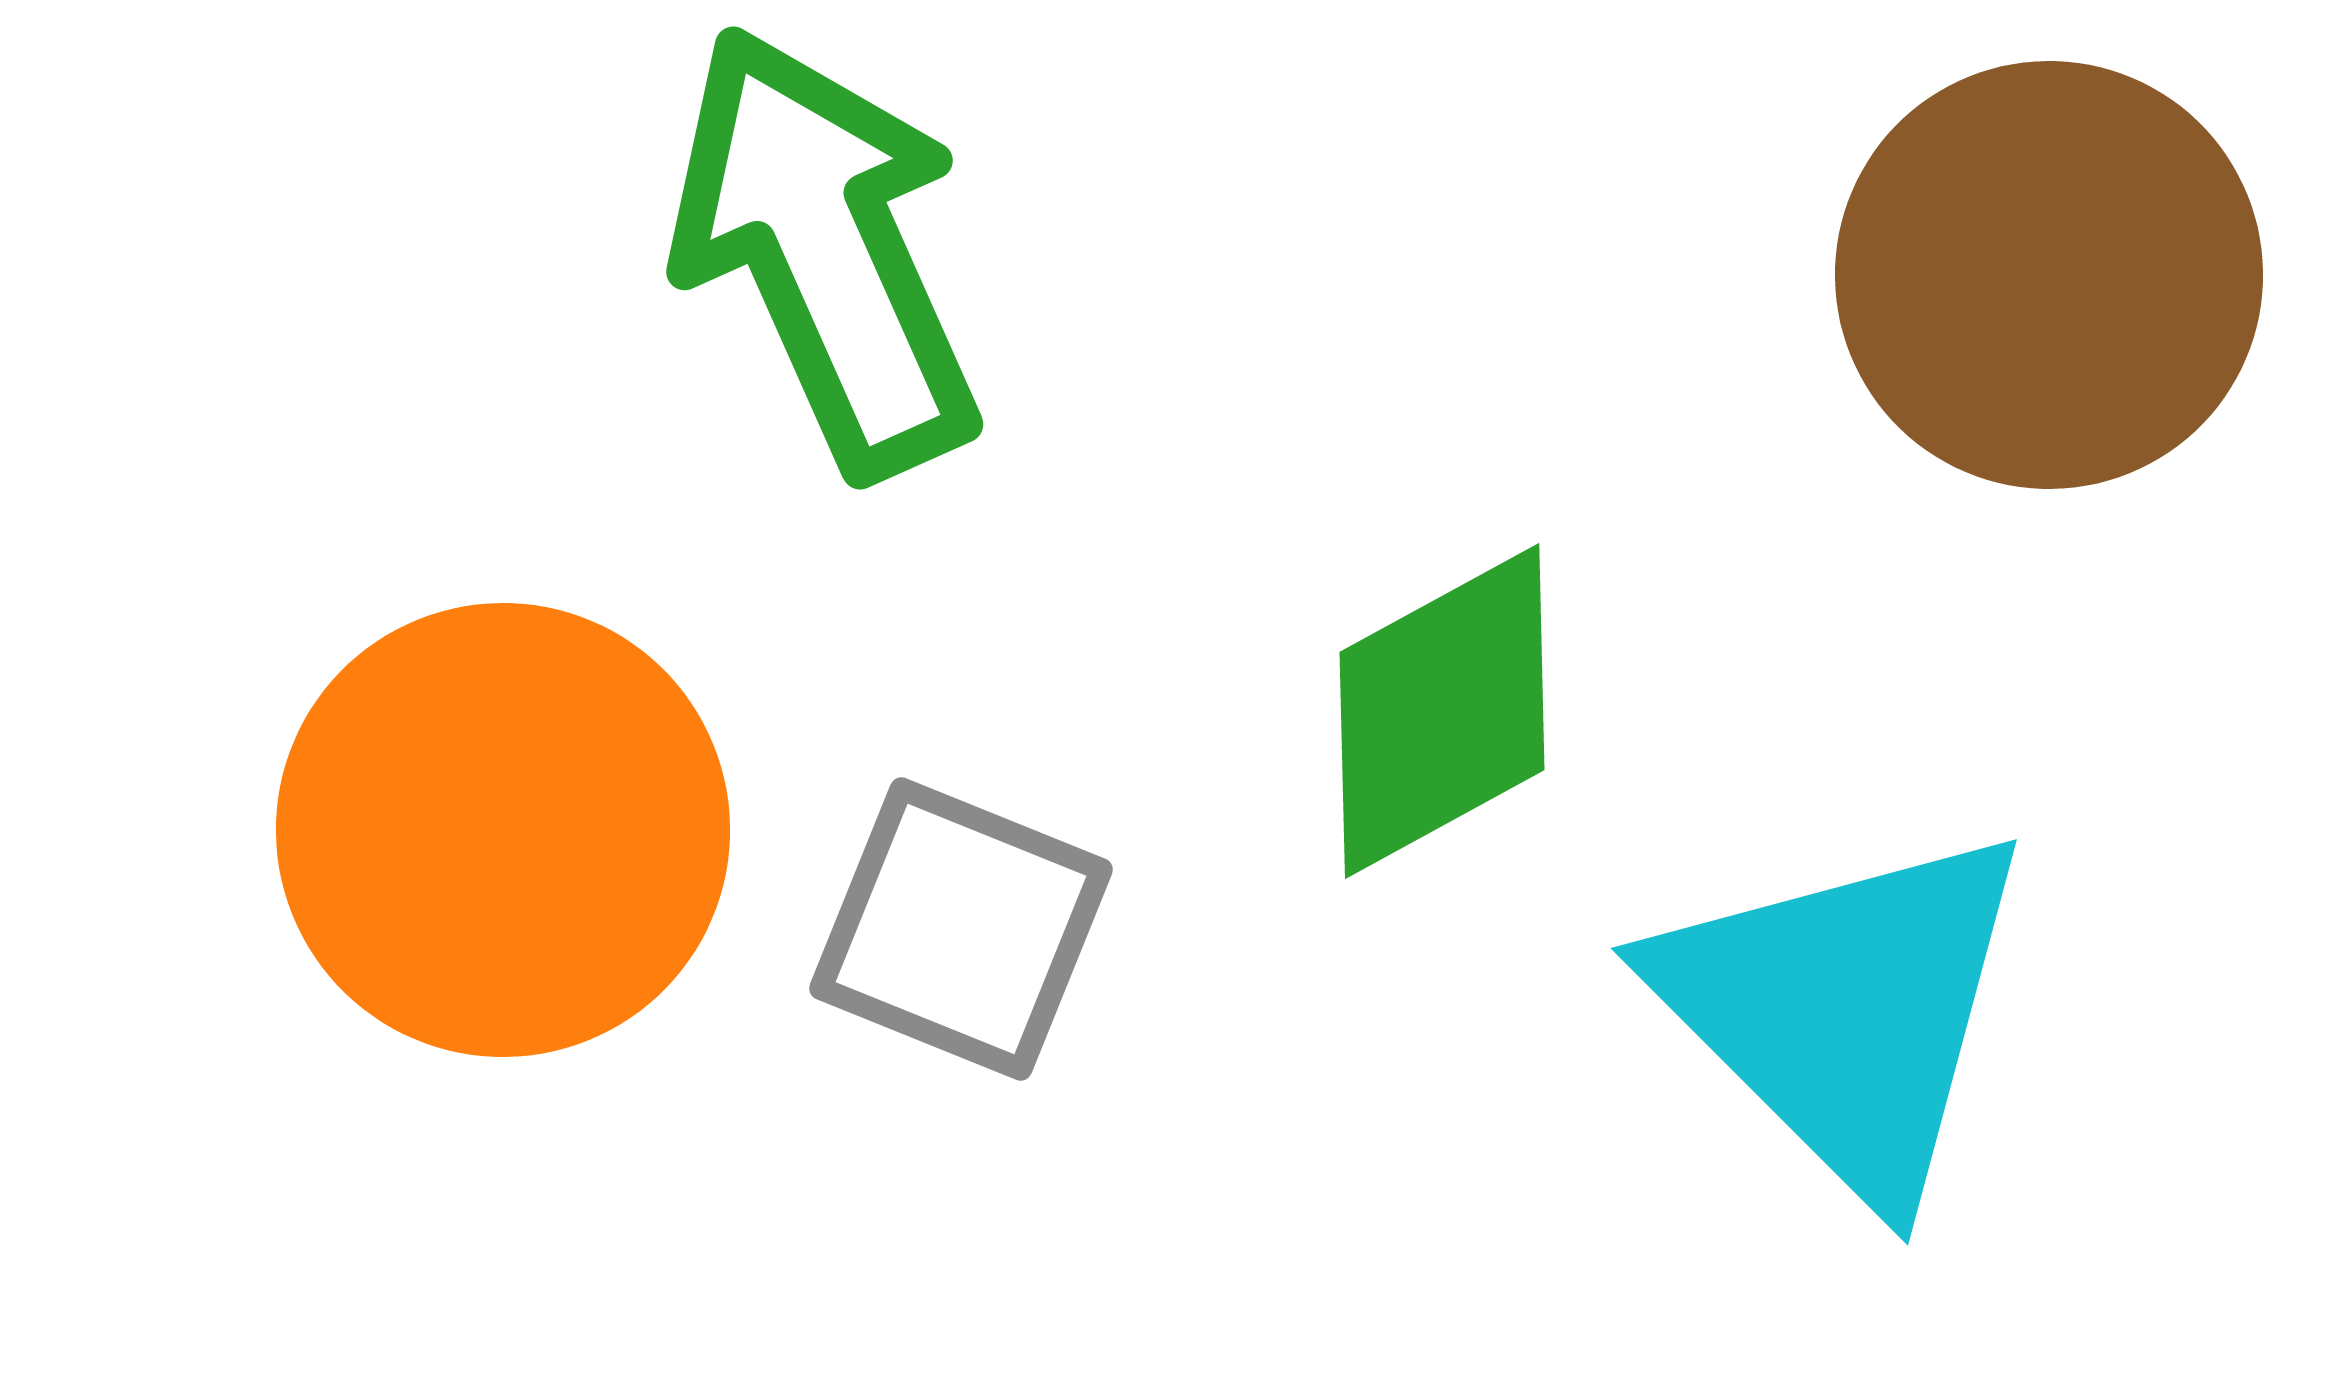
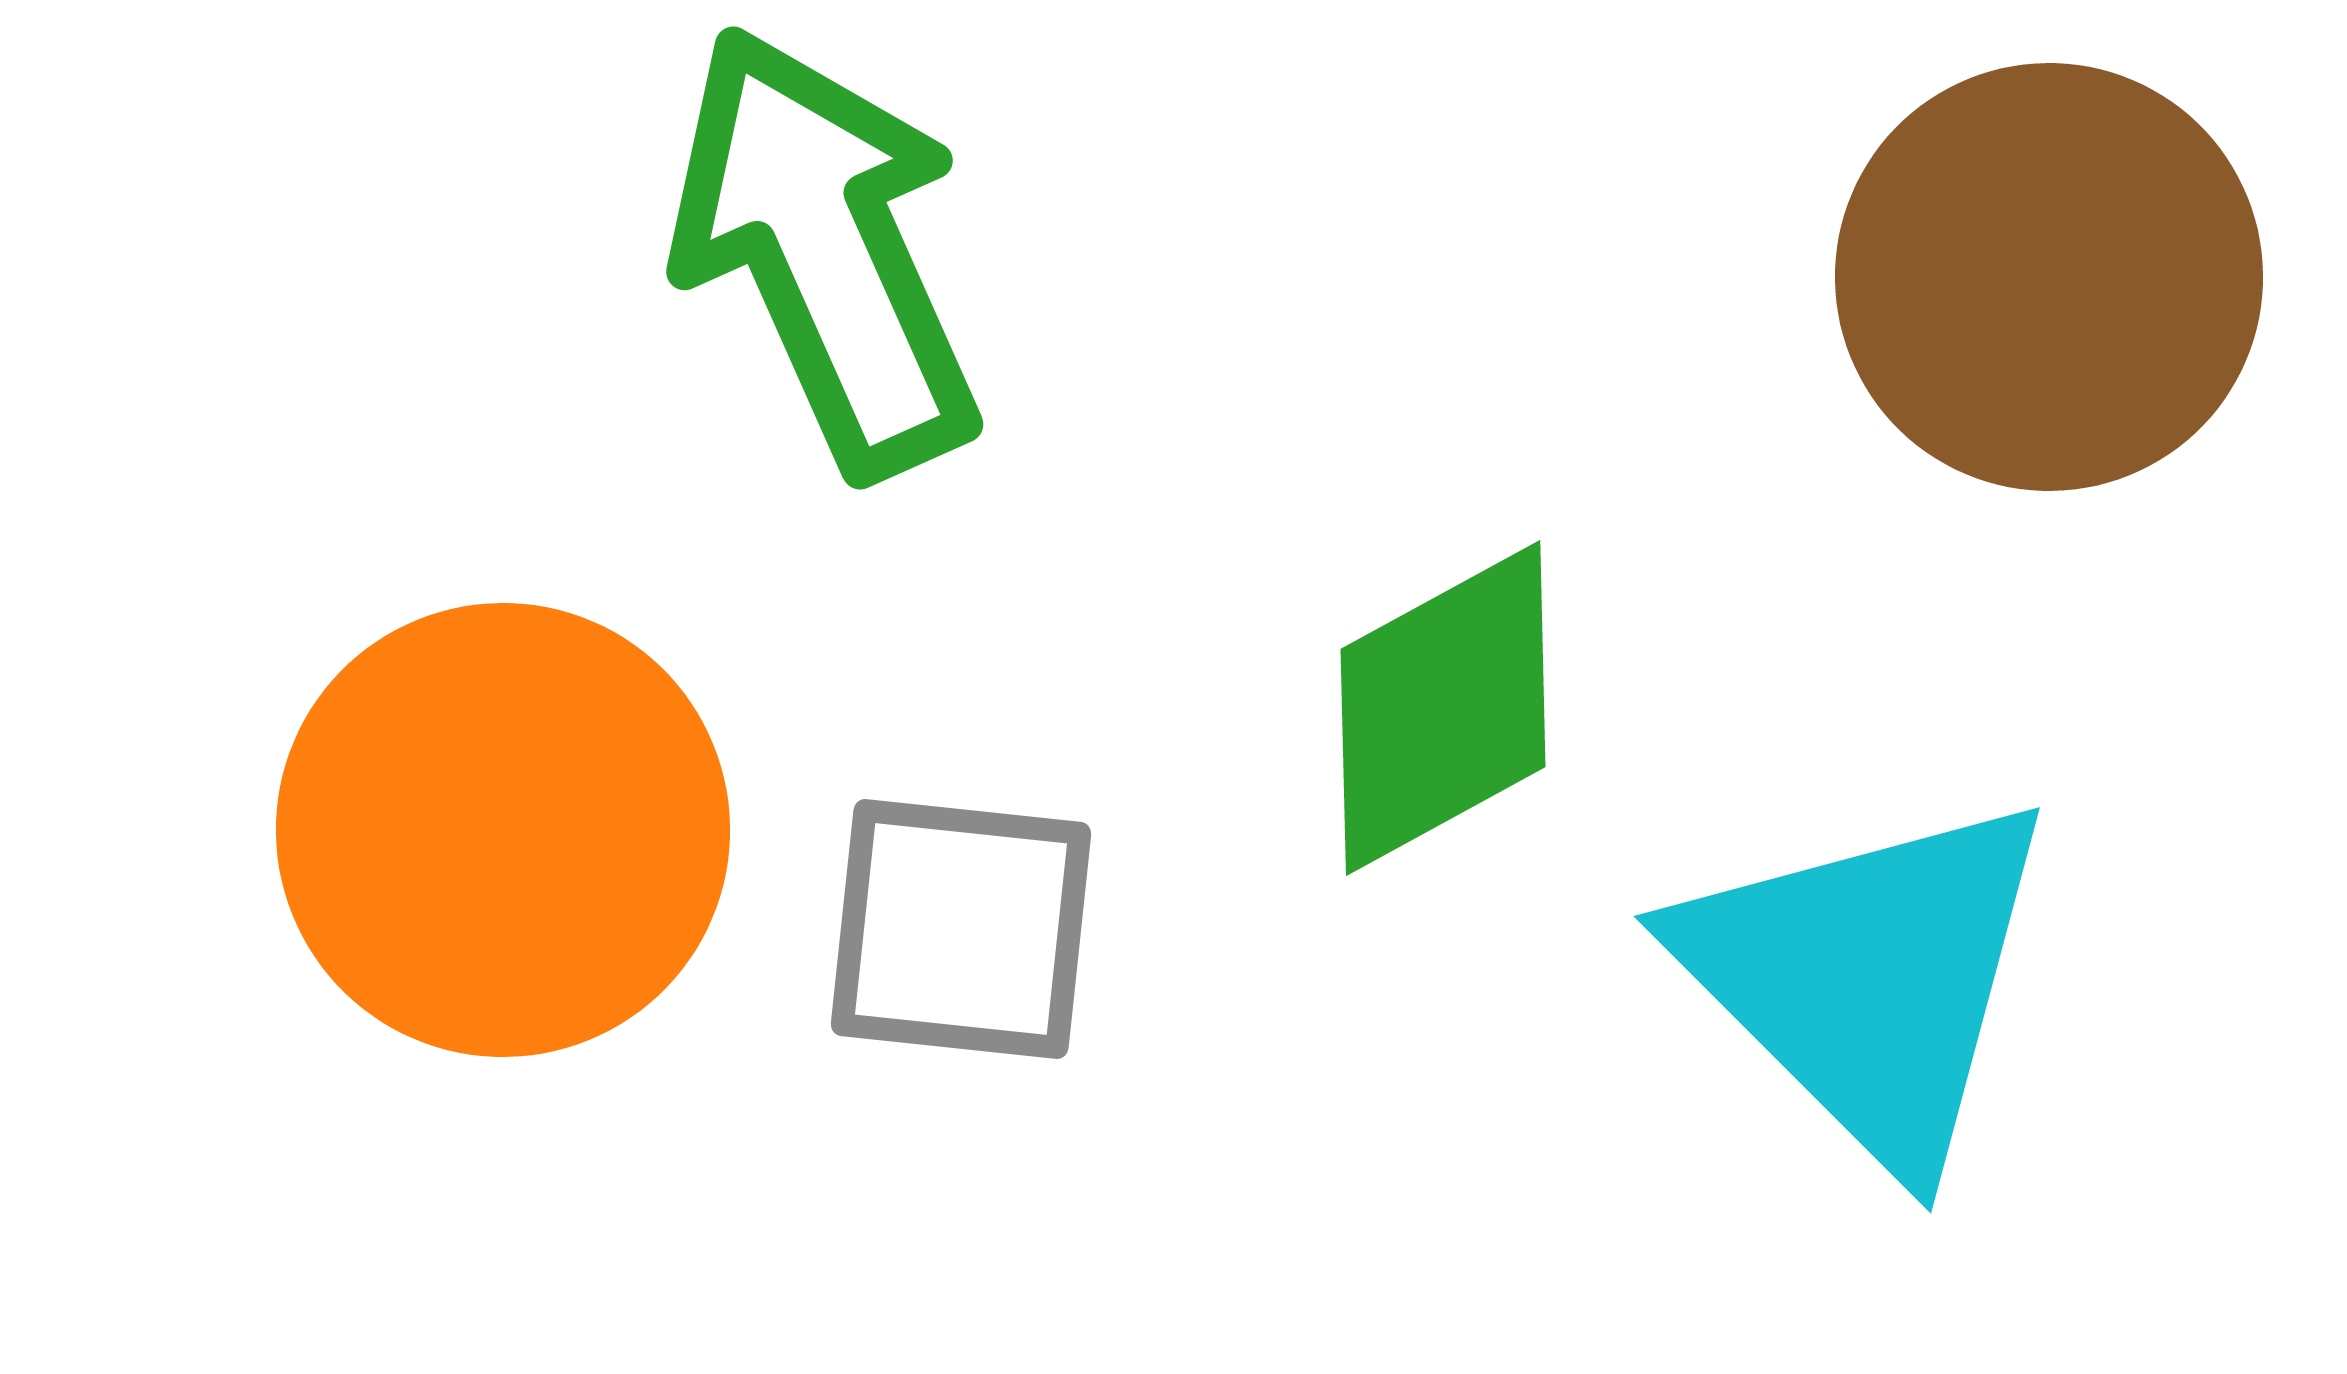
brown circle: moved 2 px down
green diamond: moved 1 px right, 3 px up
gray square: rotated 16 degrees counterclockwise
cyan triangle: moved 23 px right, 32 px up
